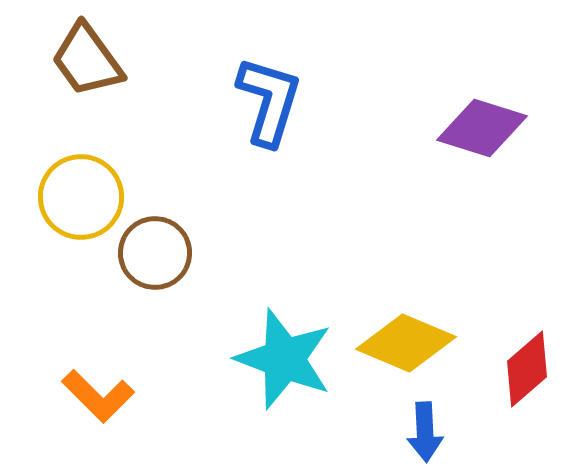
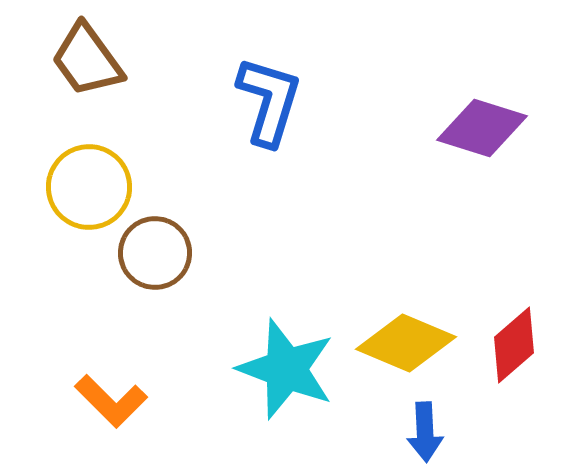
yellow circle: moved 8 px right, 10 px up
cyan star: moved 2 px right, 10 px down
red diamond: moved 13 px left, 24 px up
orange L-shape: moved 13 px right, 5 px down
